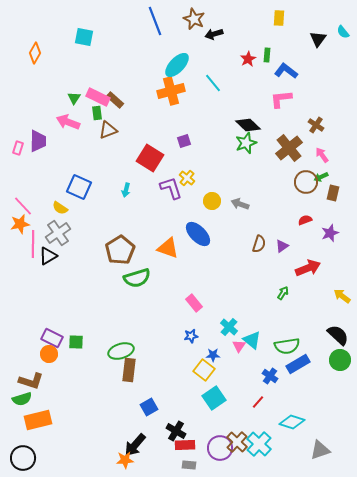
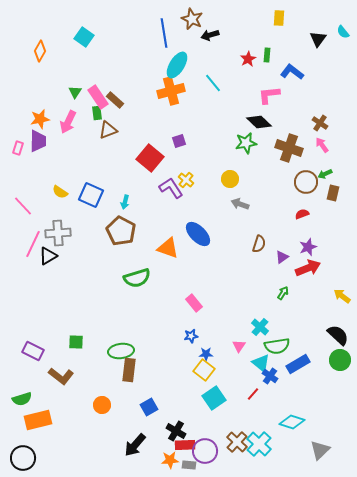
brown star at (194, 19): moved 2 px left
blue line at (155, 21): moved 9 px right, 12 px down; rotated 12 degrees clockwise
black arrow at (214, 34): moved 4 px left, 1 px down
cyan square at (84, 37): rotated 24 degrees clockwise
orange diamond at (35, 53): moved 5 px right, 2 px up
cyan ellipse at (177, 65): rotated 12 degrees counterclockwise
blue L-shape at (286, 71): moved 6 px right, 1 px down
pink rectangle at (98, 97): rotated 30 degrees clockwise
green triangle at (74, 98): moved 1 px right, 6 px up
pink L-shape at (281, 99): moved 12 px left, 4 px up
pink arrow at (68, 122): rotated 85 degrees counterclockwise
black diamond at (248, 125): moved 11 px right, 3 px up
brown cross at (316, 125): moved 4 px right, 2 px up
purple square at (184, 141): moved 5 px left
green star at (246, 143): rotated 10 degrees clockwise
brown cross at (289, 148): rotated 32 degrees counterclockwise
pink arrow at (322, 155): moved 10 px up
red square at (150, 158): rotated 8 degrees clockwise
green arrow at (321, 177): moved 4 px right, 3 px up
yellow cross at (187, 178): moved 1 px left, 2 px down
blue square at (79, 187): moved 12 px right, 8 px down
purple L-shape at (171, 188): rotated 15 degrees counterclockwise
cyan arrow at (126, 190): moved 1 px left, 12 px down
yellow circle at (212, 201): moved 18 px right, 22 px up
yellow semicircle at (60, 208): moved 16 px up
red semicircle at (305, 220): moved 3 px left, 6 px up
orange star at (20, 224): moved 20 px right, 105 px up
gray cross at (58, 233): rotated 30 degrees clockwise
purple star at (330, 233): moved 22 px left, 14 px down
pink line at (33, 244): rotated 24 degrees clockwise
purple triangle at (282, 246): moved 11 px down
brown pentagon at (120, 250): moved 1 px right, 19 px up; rotated 12 degrees counterclockwise
cyan cross at (229, 327): moved 31 px right
purple rectangle at (52, 338): moved 19 px left, 13 px down
cyan triangle at (252, 340): moved 9 px right, 23 px down
green semicircle at (287, 346): moved 10 px left
green ellipse at (121, 351): rotated 10 degrees clockwise
orange circle at (49, 354): moved 53 px right, 51 px down
blue star at (213, 355): moved 7 px left, 1 px up
brown L-shape at (31, 381): moved 30 px right, 5 px up; rotated 20 degrees clockwise
red line at (258, 402): moved 5 px left, 8 px up
purple circle at (220, 448): moved 15 px left, 3 px down
gray triangle at (320, 450): rotated 25 degrees counterclockwise
orange star at (125, 460): moved 45 px right
